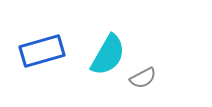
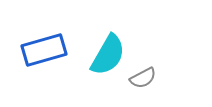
blue rectangle: moved 2 px right, 1 px up
